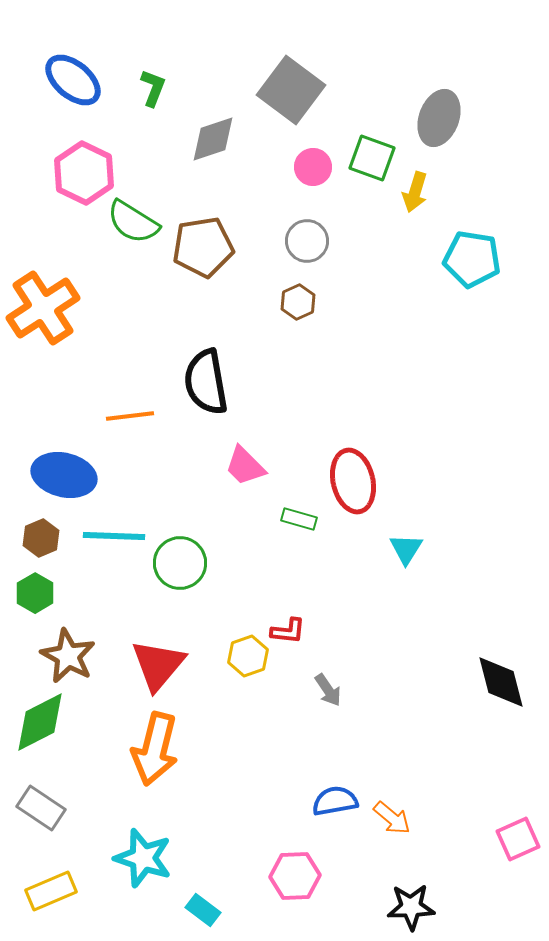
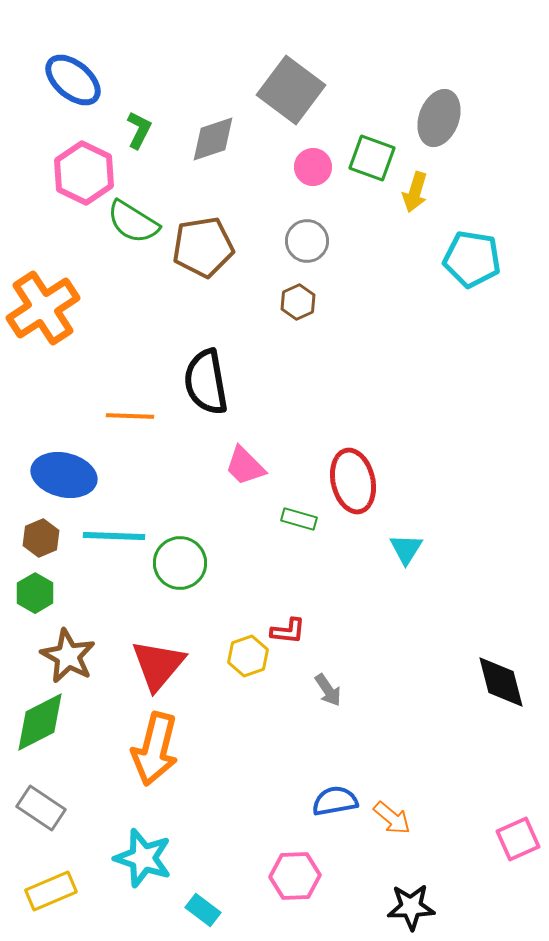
green L-shape at (153, 88): moved 14 px left, 42 px down; rotated 6 degrees clockwise
orange line at (130, 416): rotated 9 degrees clockwise
